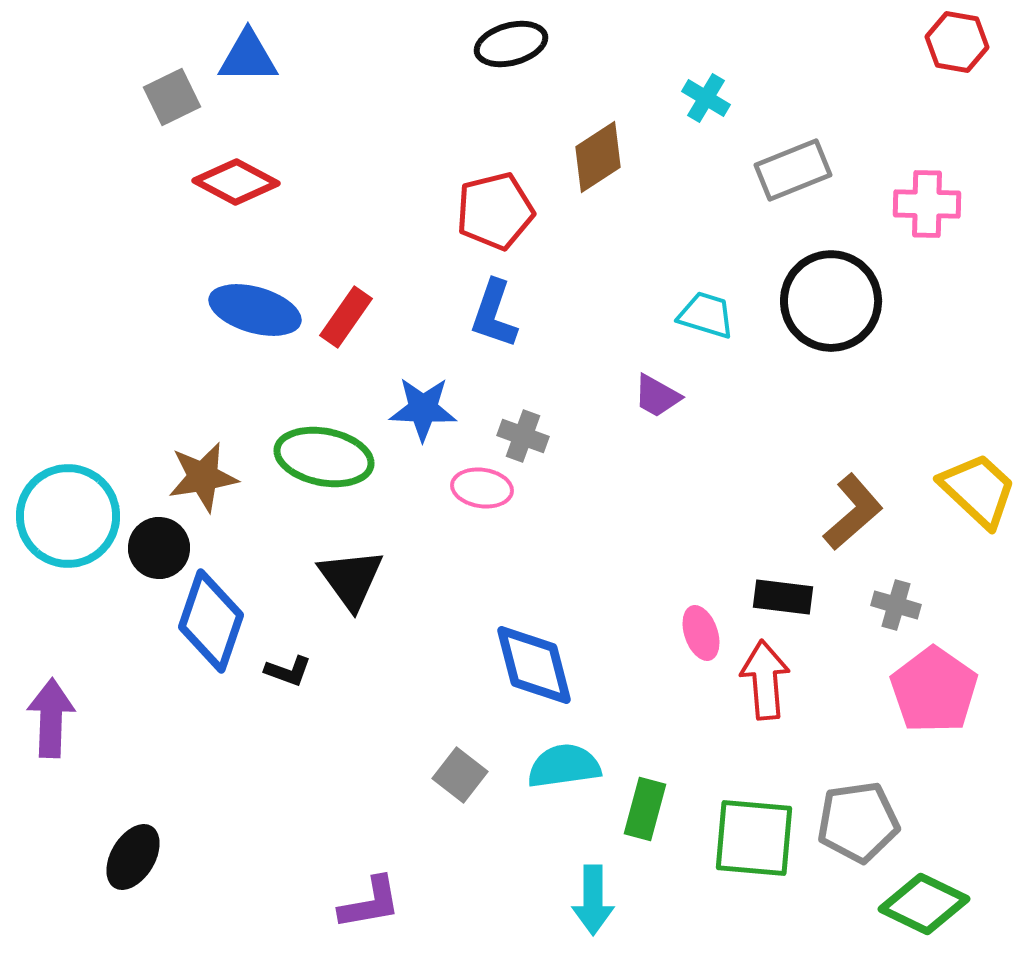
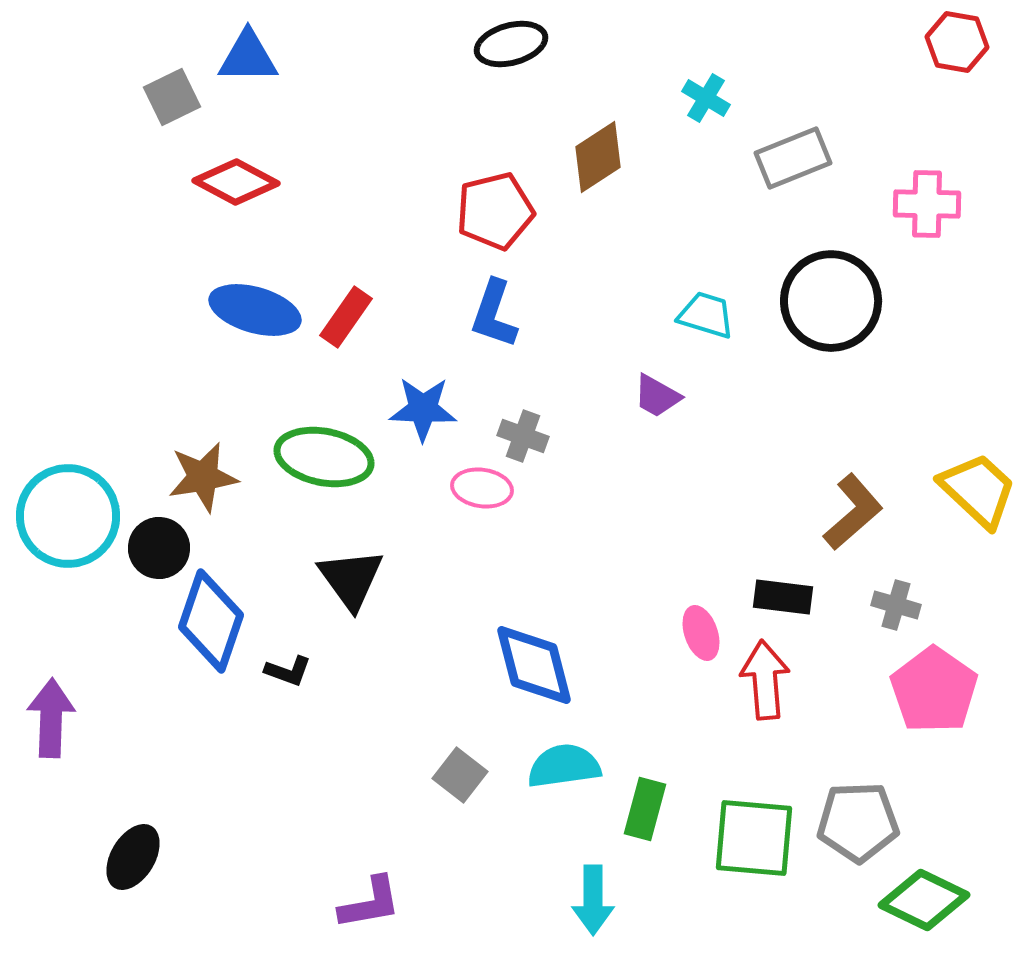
gray rectangle at (793, 170): moved 12 px up
gray pentagon at (858, 822): rotated 6 degrees clockwise
green diamond at (924, 904): moved 4 px up
